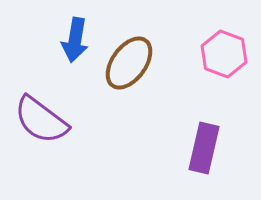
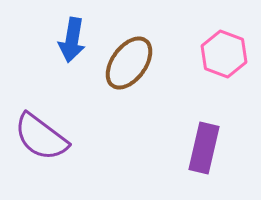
blue arrow: moved 3 px left
purple semicircle: moved 17 px down
